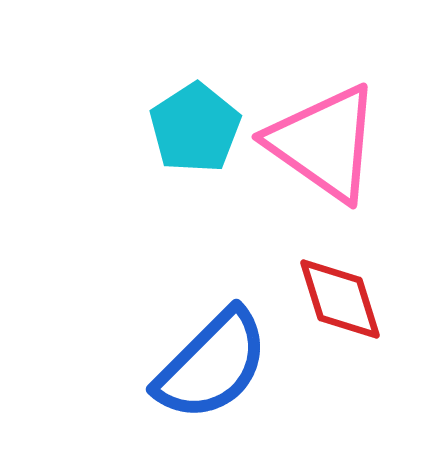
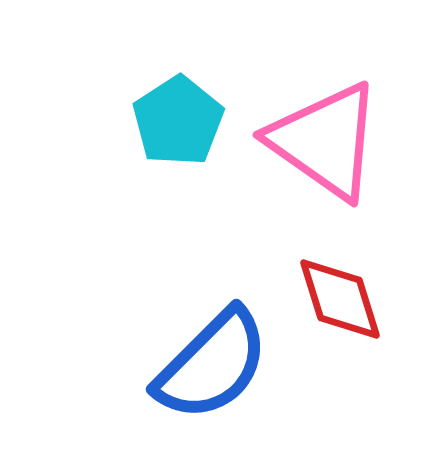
cyan pentagon: moved 17 px left, 7 px up
pink triangle: moved 1 px right, 2 px up
